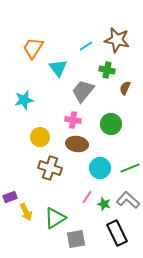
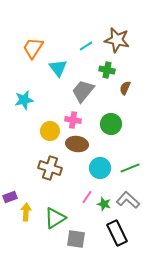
yellow circle: moved 10 px right, 6 px up
yellow arrow: rotated 150 degrees counterclockwise
gray square: rotated 18 degrees clockwise
